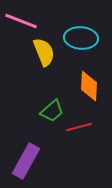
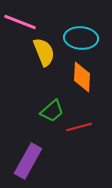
pink line: moved 1 px left, 1 px down
orange diamond: moved 7 px left, 9 px up
purple rectangle: moved 2 px right
